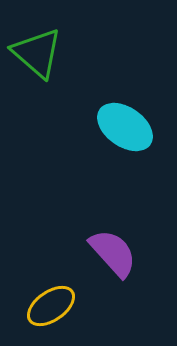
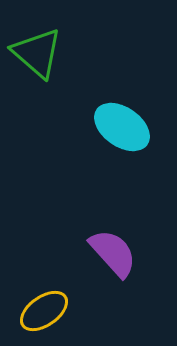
cyan ellipse: moved 3 px left
yellow ellipse: moved 7 px left, 5 px down
